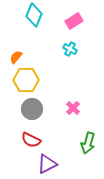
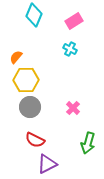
gray circle: moved 2 px left, 2 px up
red semicircle: moved 4 px right
